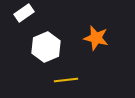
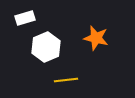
white rectangle: moved 1 px right, 5 px down; rotated 18 degrees clockwise
